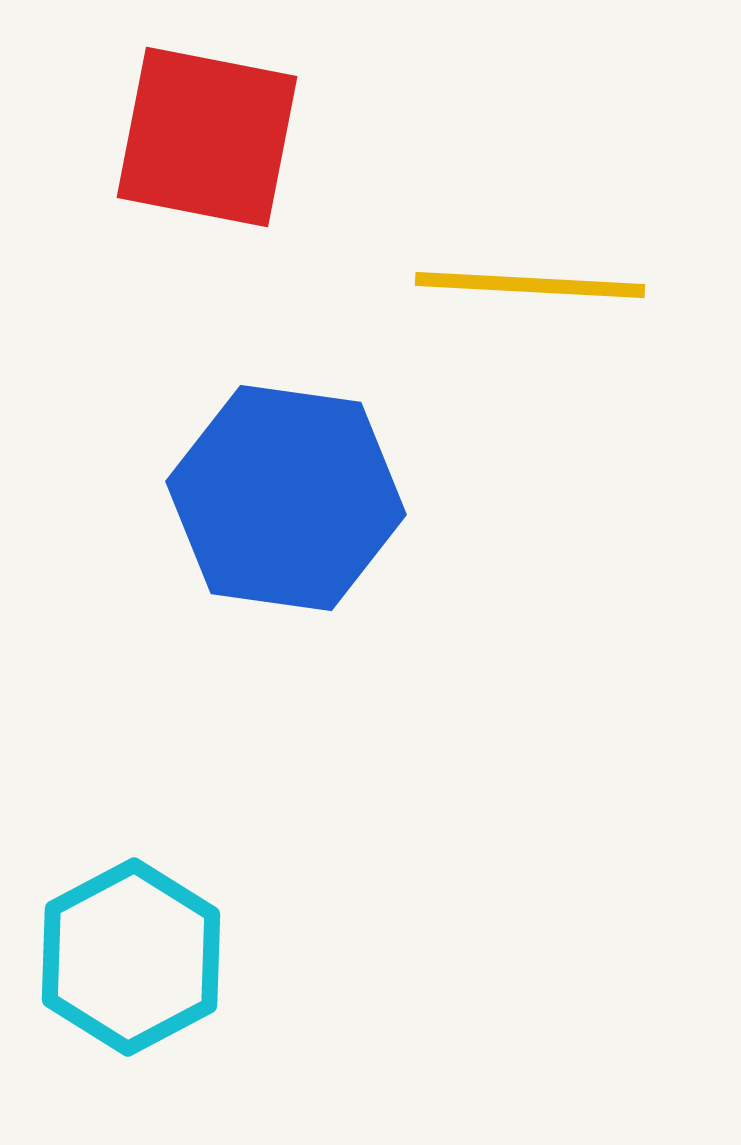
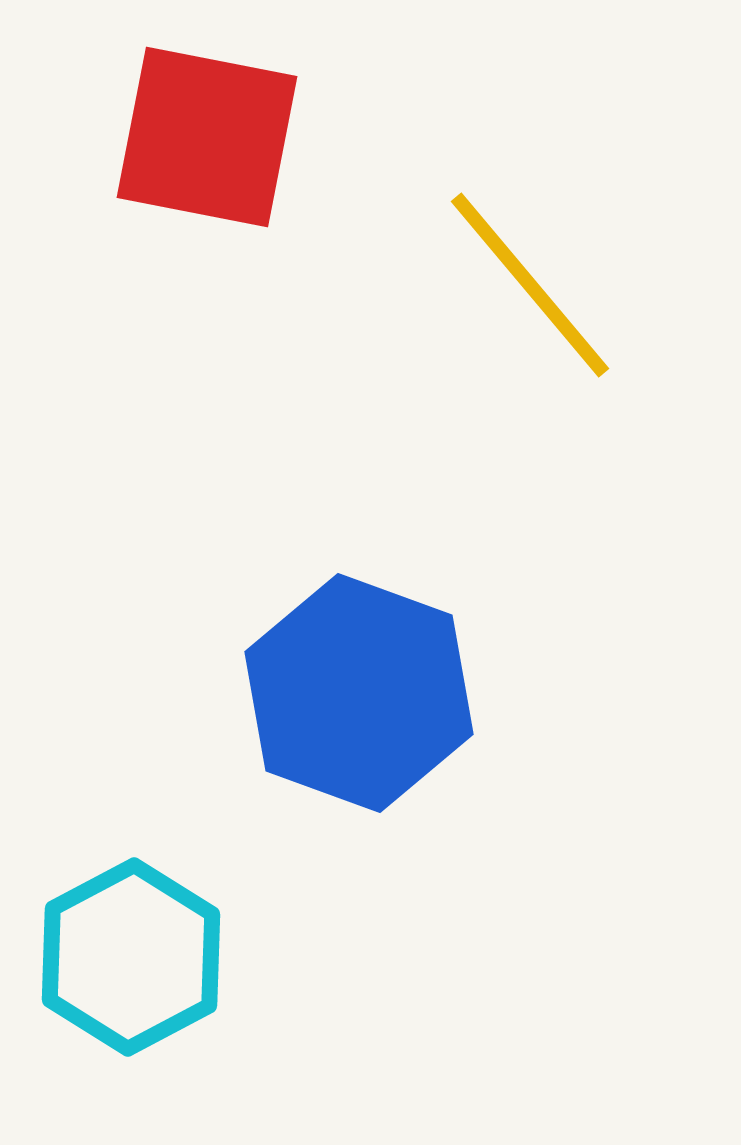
yellow line: rotated 47 degrees clockwise
blue hexagon: moved 73 px right, 195 px down; rotated 12 degrees clockwise
